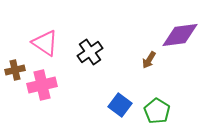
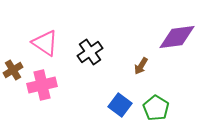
purple diamond: moved 3 px left, 2 px down
brown arrow: moved 8 px left, 6 px down
brown cross: moved 2 px left; rotated 18 degrees counterclockwise
green pentagon: moved 1 px left, 3 px up
